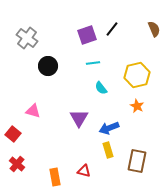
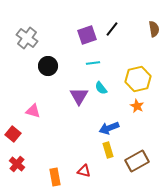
brown semicircle: rotated 14 degrees clockwise
yellow hexagon: moved 1 px right, 4 px down
purple triangle: moved 22 px up
brown rectangle: rotated 50 degrees clockwise
